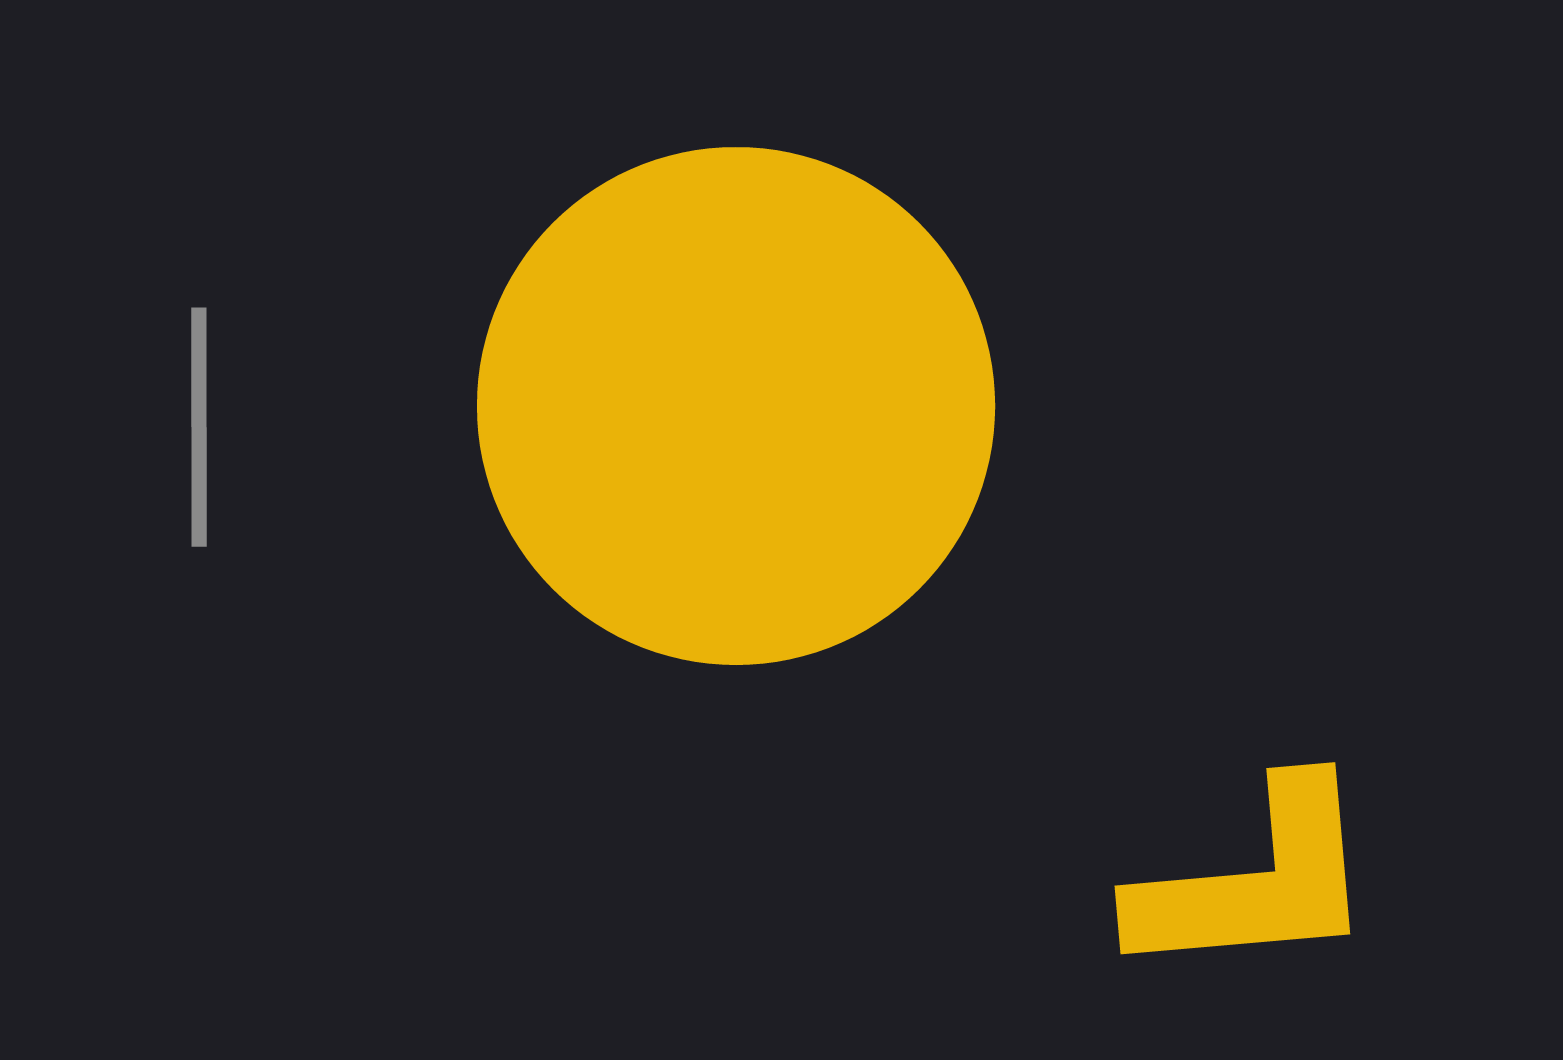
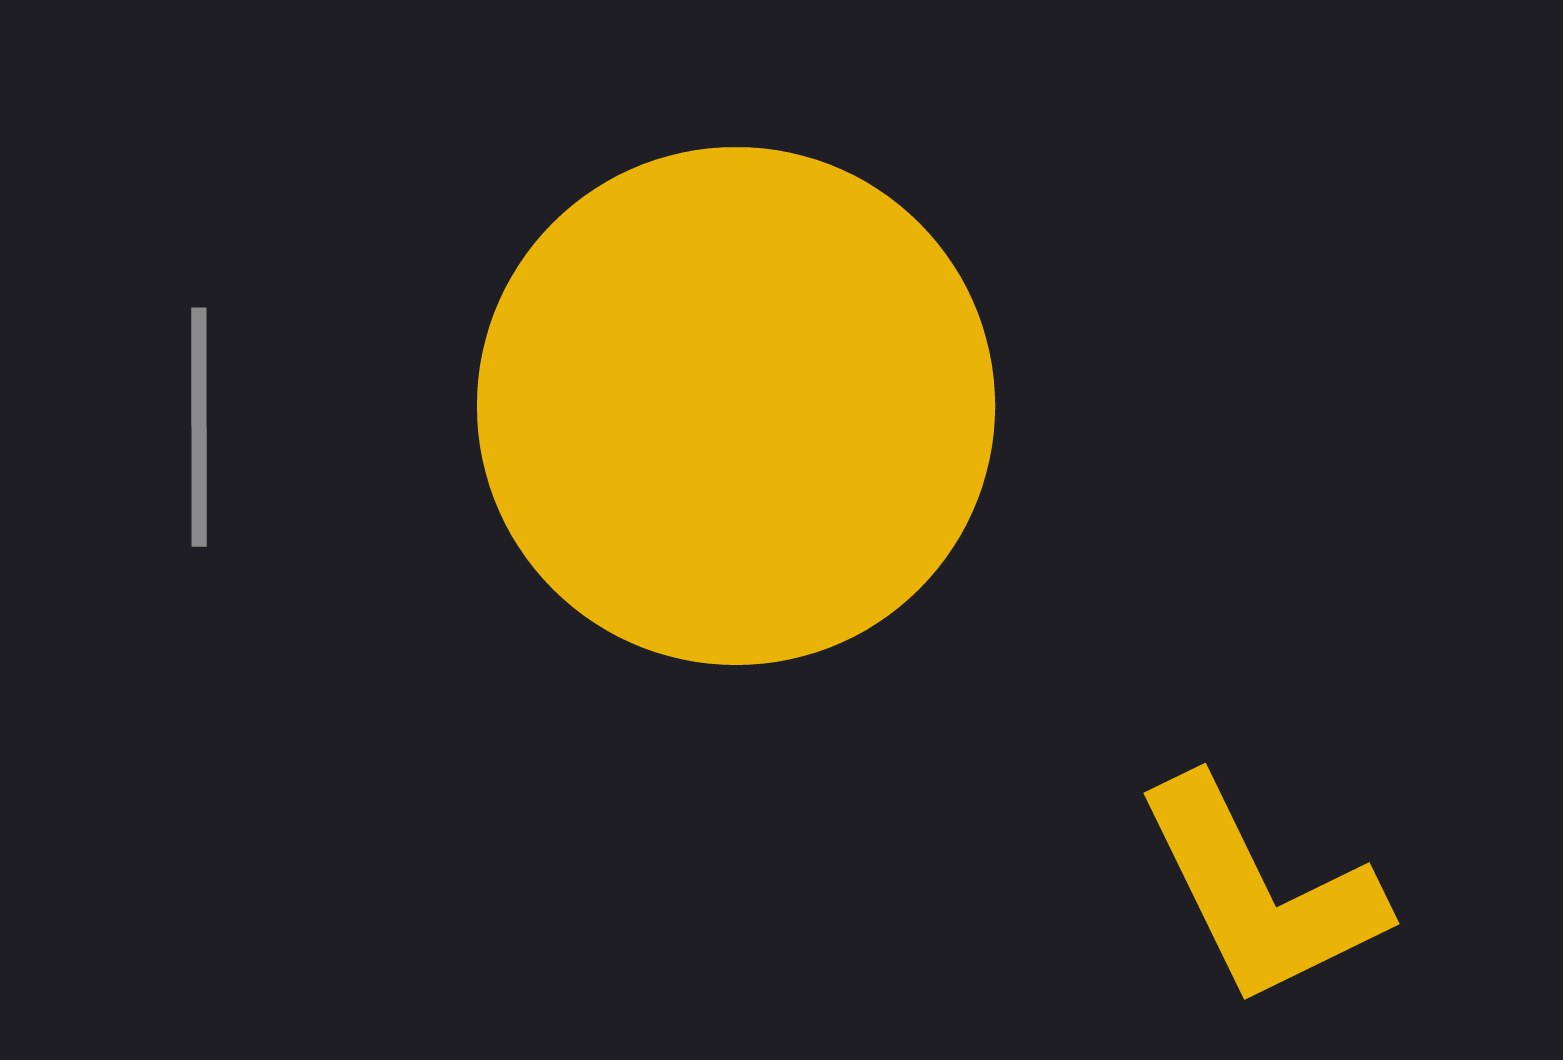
yellow L-shape: moved 5 px right, 11 px down; rotated 69 degrees clockwise
